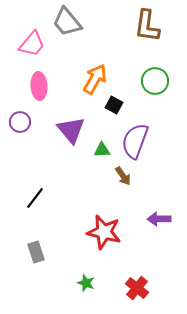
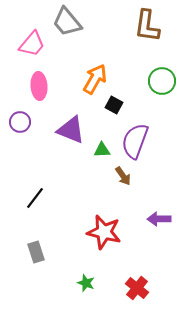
green circle: moved 7 px right
purple triangle: rotated 28 degrees counterclockwise
